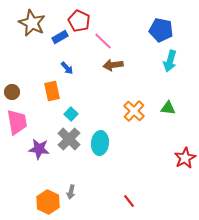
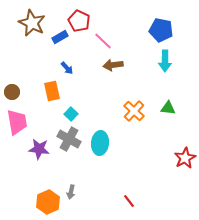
cyan arrow: moved 5 px left; rotated 15 degrees counterclockwise
gray cross: rotated 15 degrees counterclockwise
orange hexagon: rotated 10 degrees clockwise
